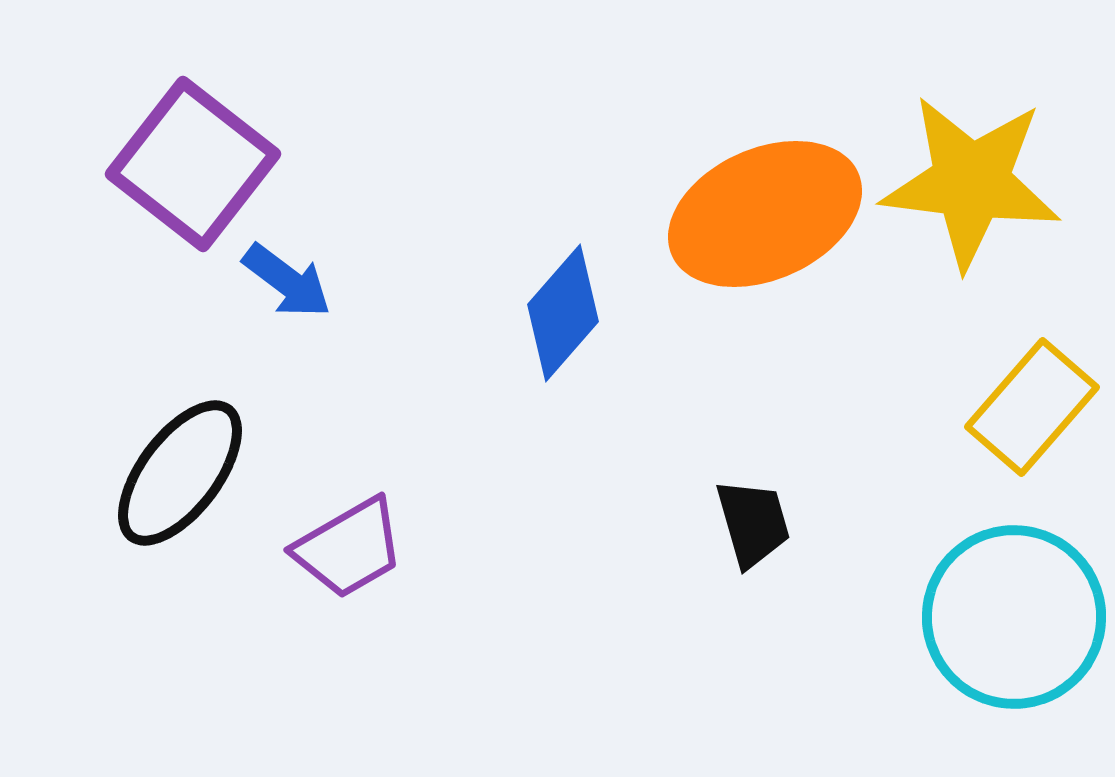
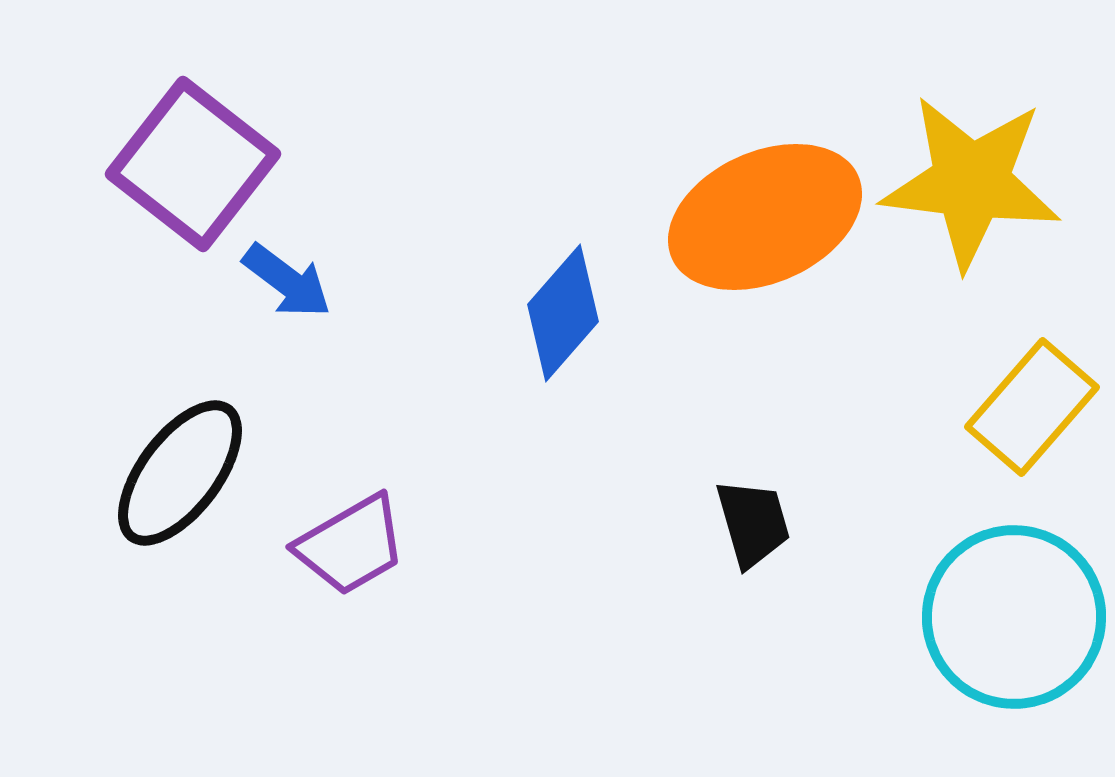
orange ellipse: moved 3 px down
purple trapezoid: moved 2 px right, 3 px up
